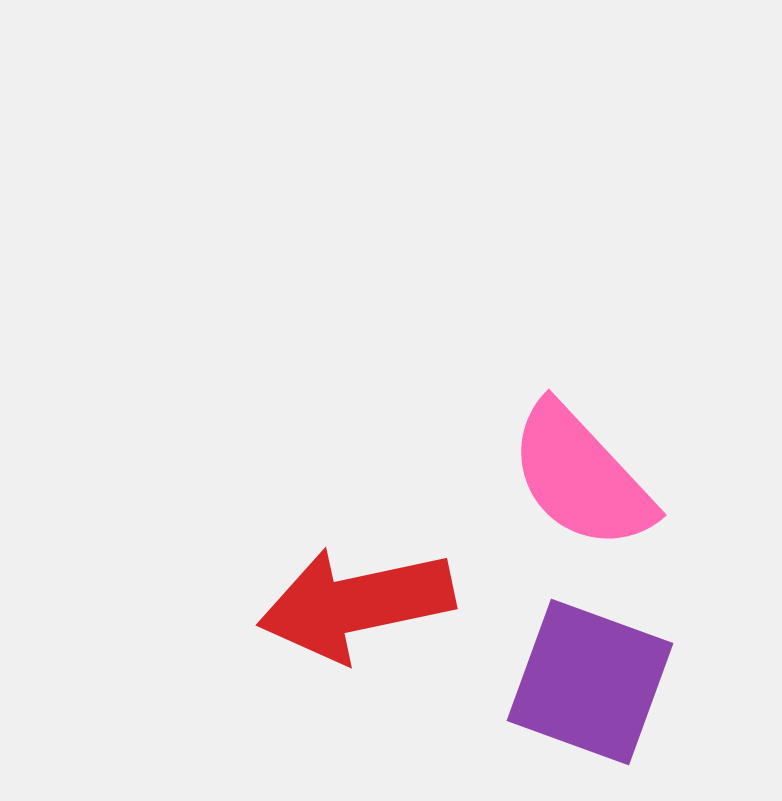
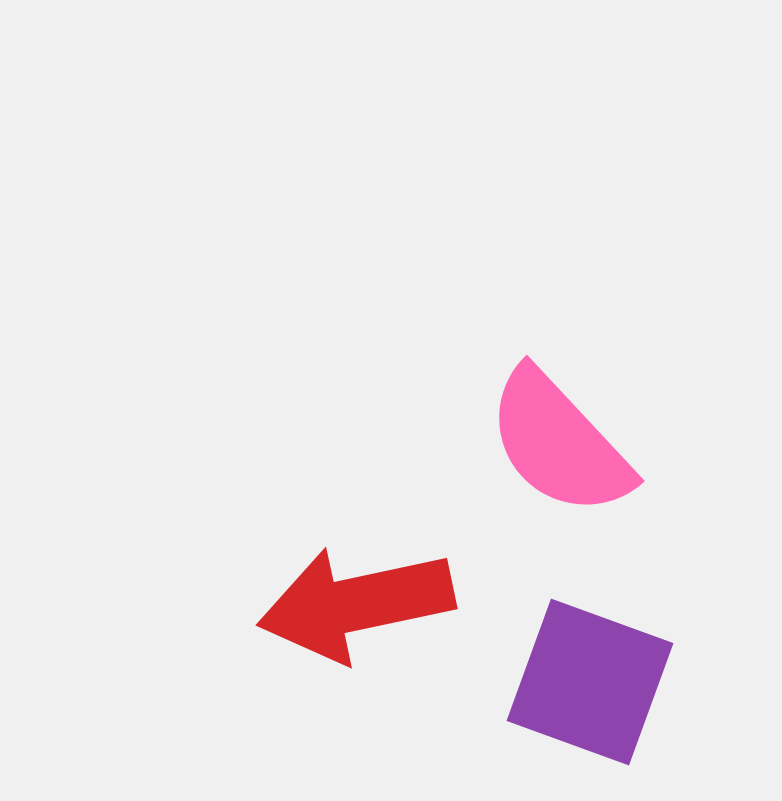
pink semicircle: moved 22 px left, 34 px up
